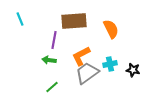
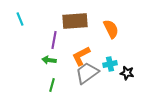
brown rectangle: moved 1 px right
black star: moved 6 px left, 3 px down
green line: moved 2 px up; rotated 32 degrees counterclockwise
